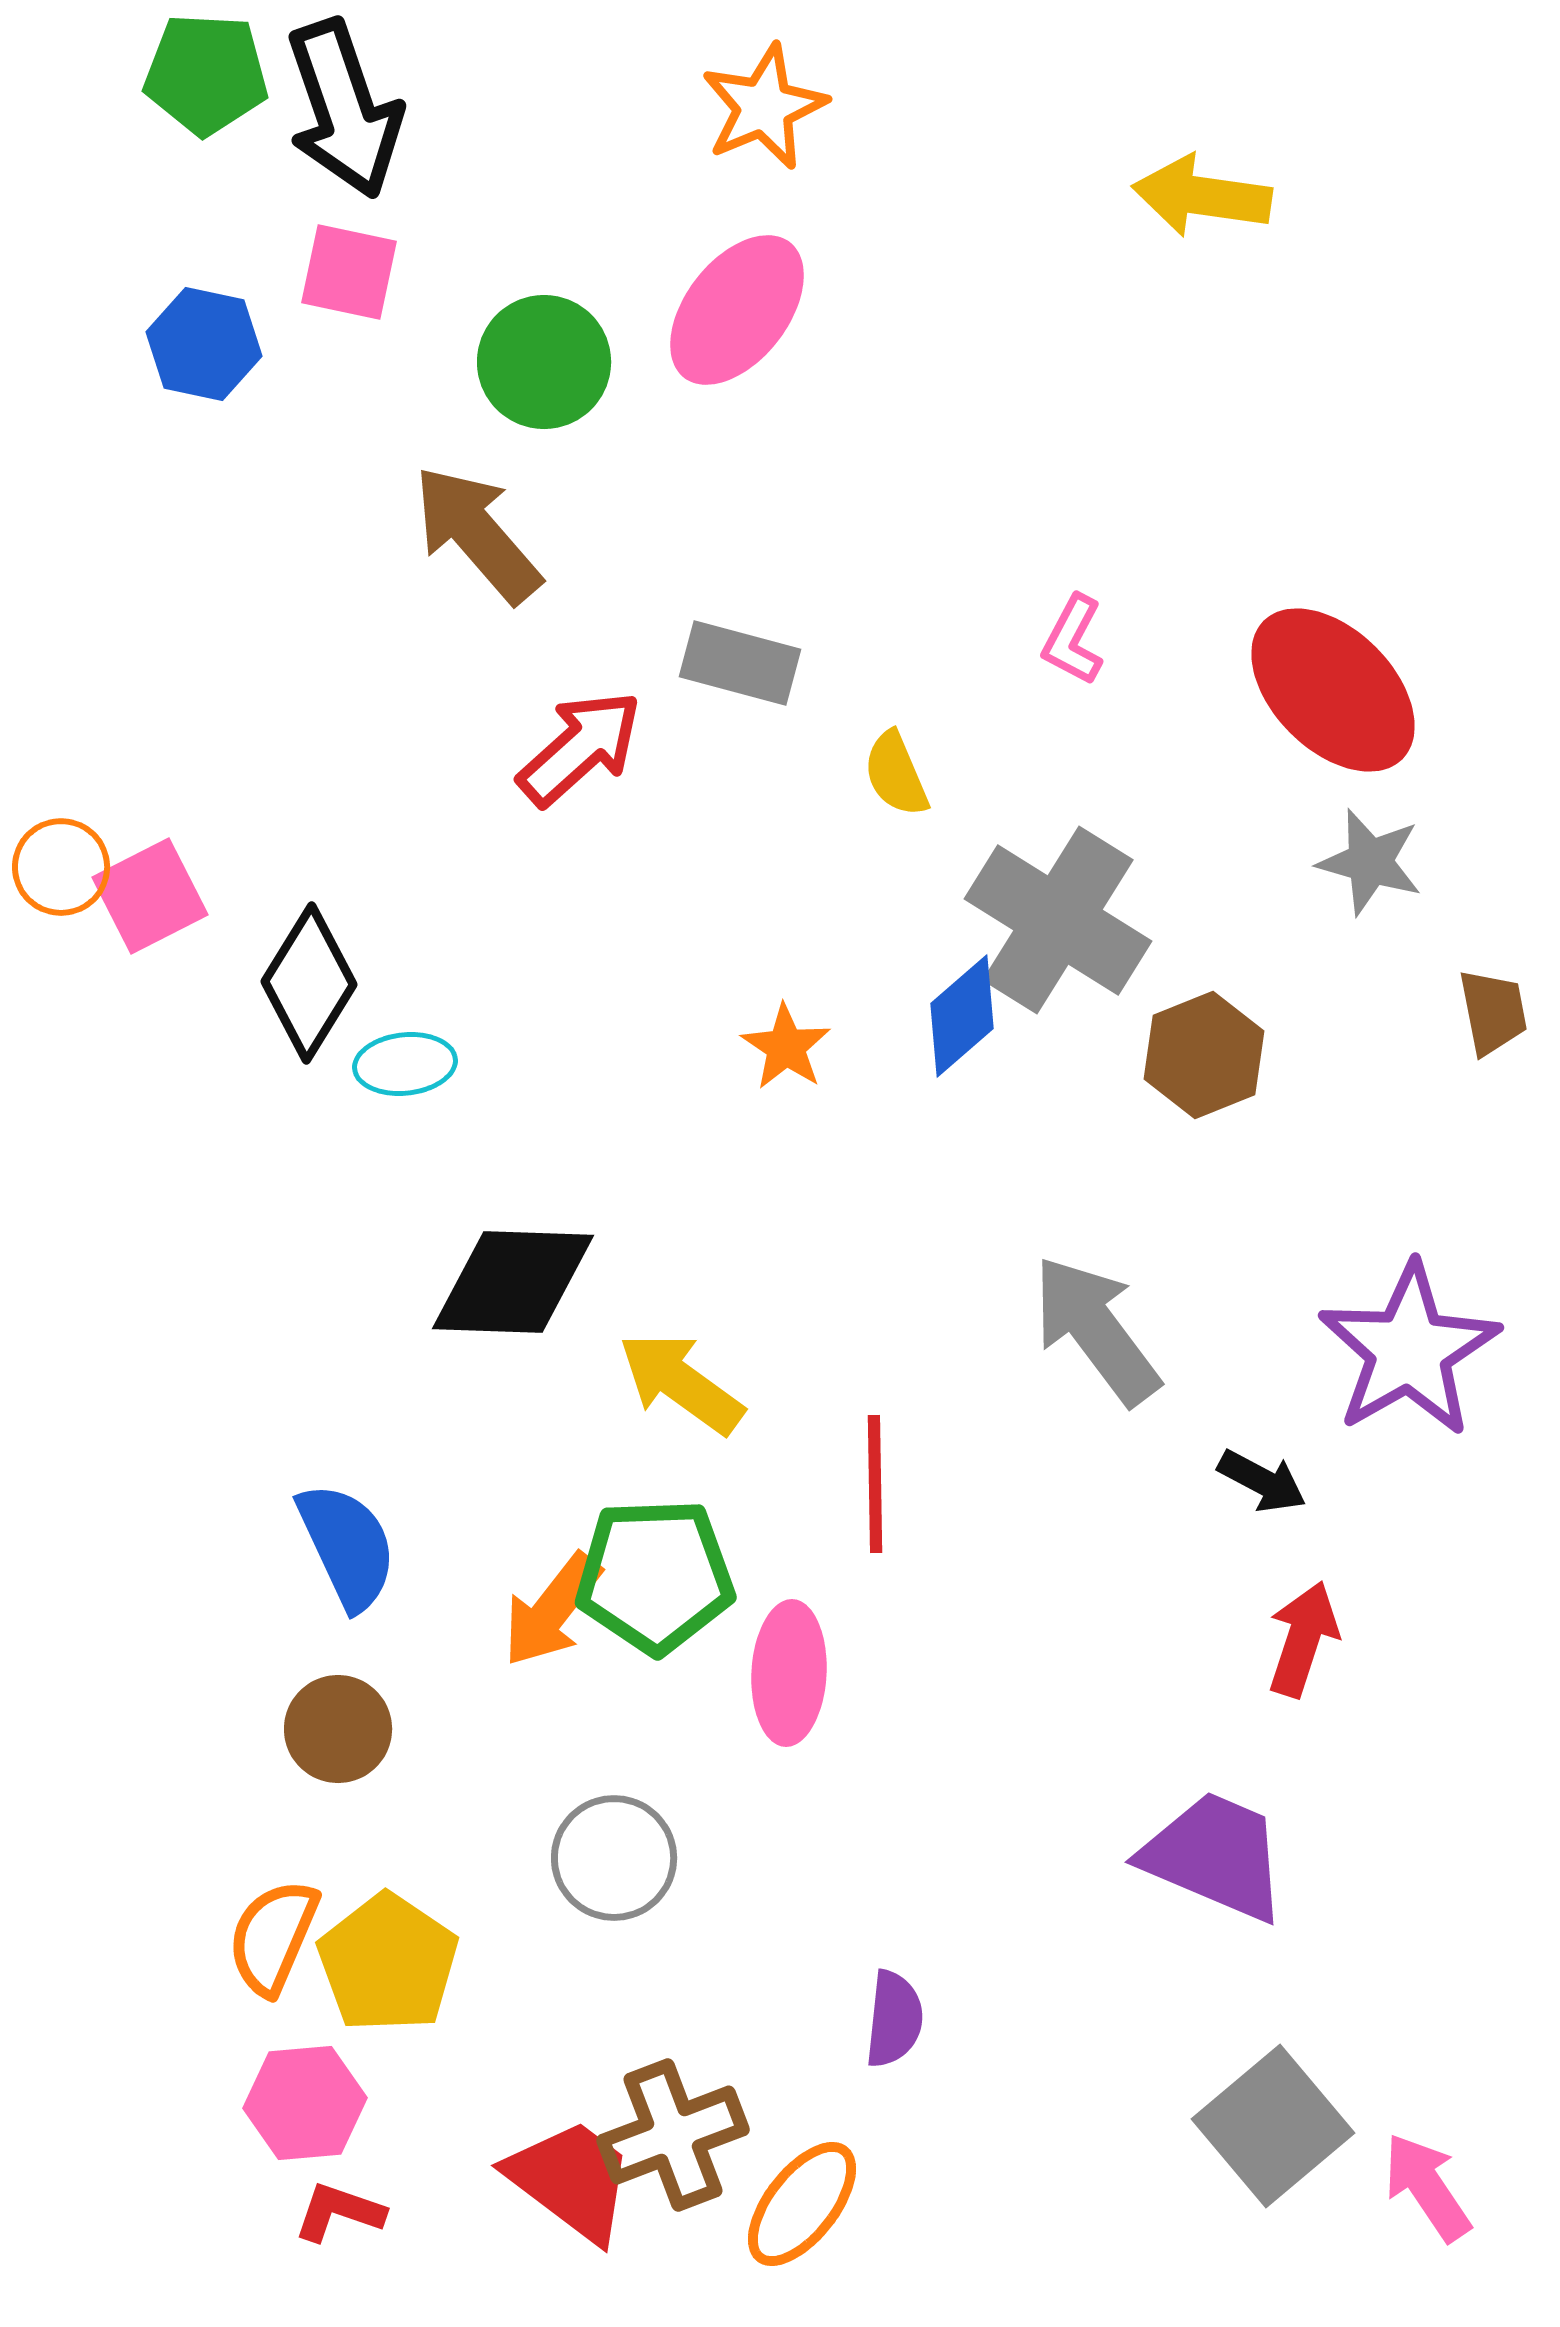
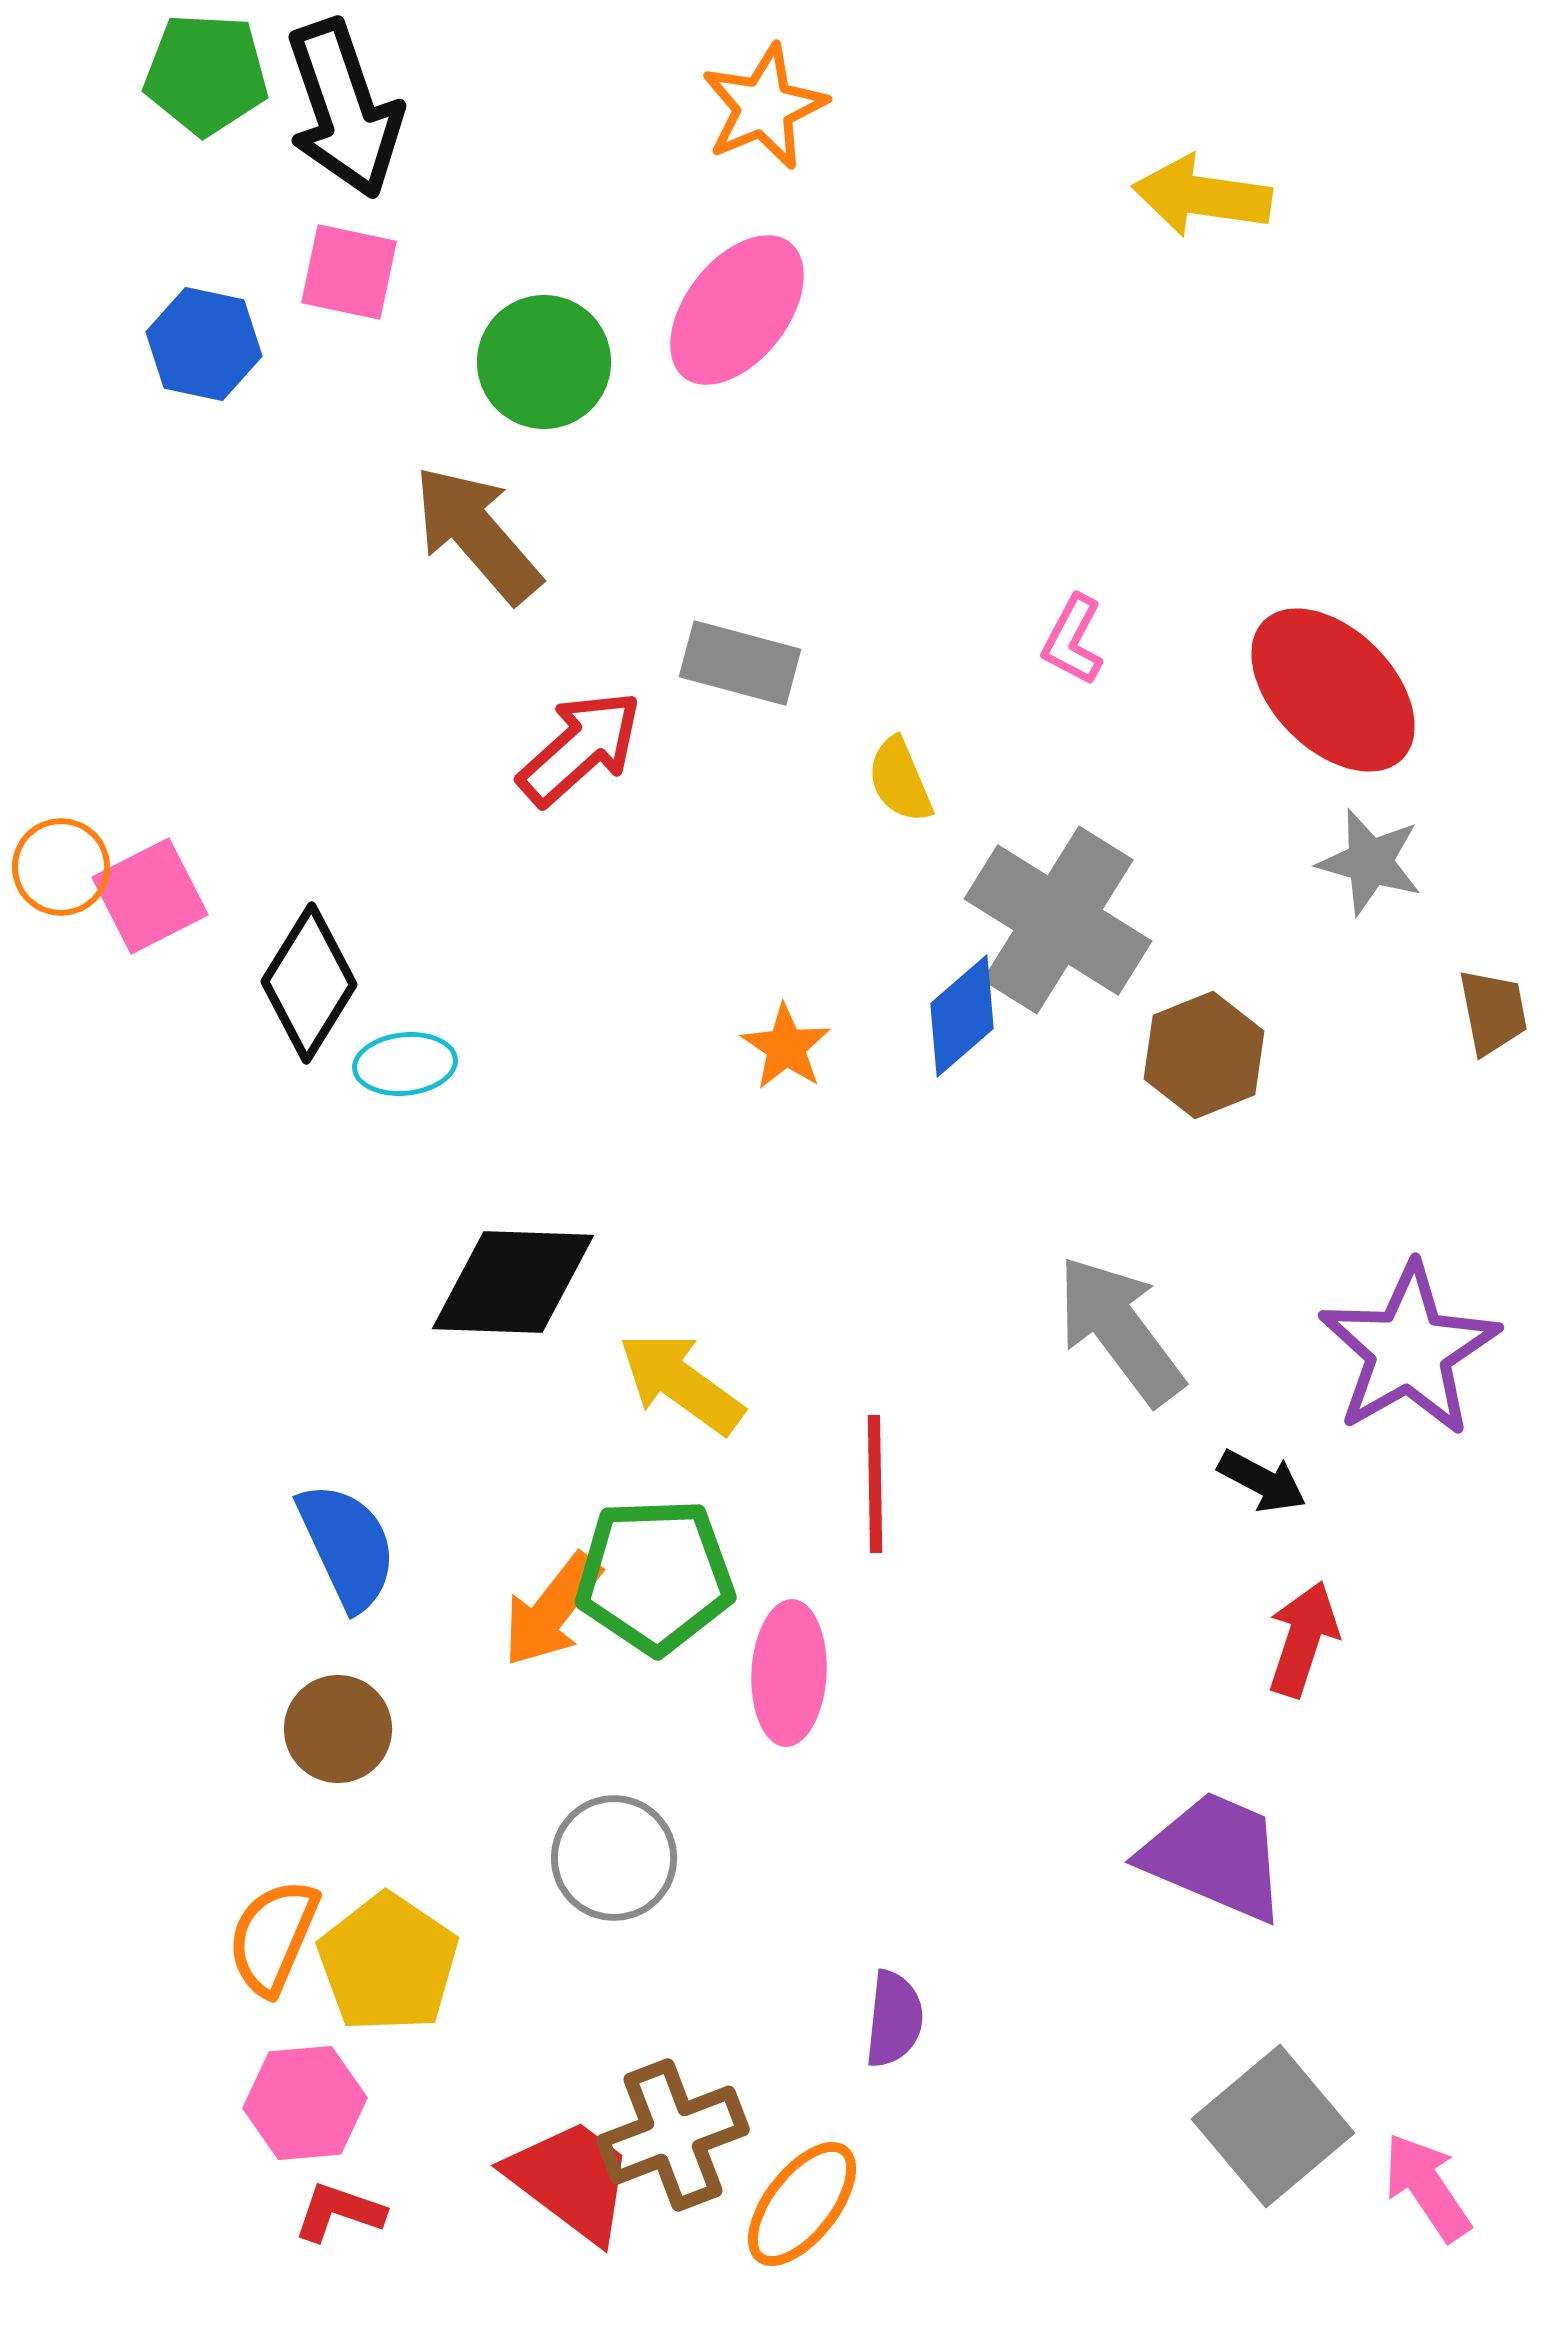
yellow semicircle at (896, 774): moved 4 px right, 6 px down
gray arrow at (1096, 1330): moved 24 px right
